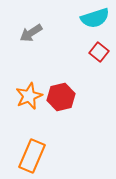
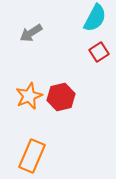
cyan semicircle: rotated 44 degrees counterclockwise
red square: rotated 18 degrees clockwise
